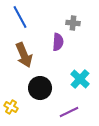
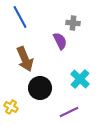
purple semicircle: moved 2 px right, 1 px up; rotated 30 degrees counterclockwise
brown arrow: moved 1 px right, 4 px down
